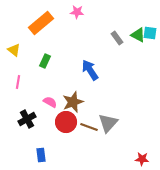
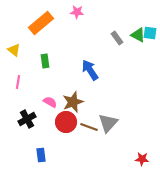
green rectangle: rotated 32 degrees counterclockwise
